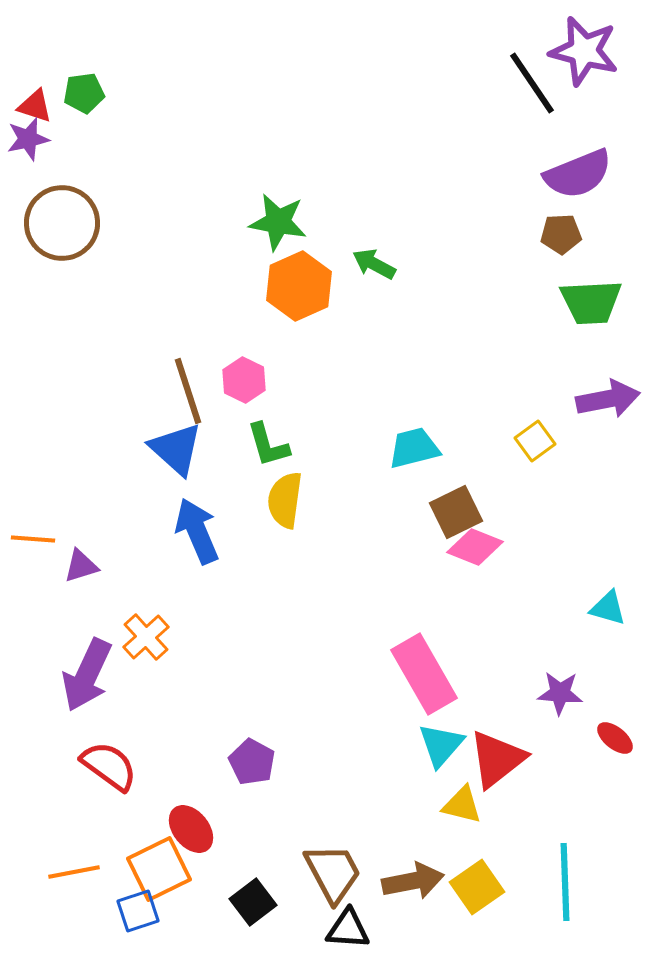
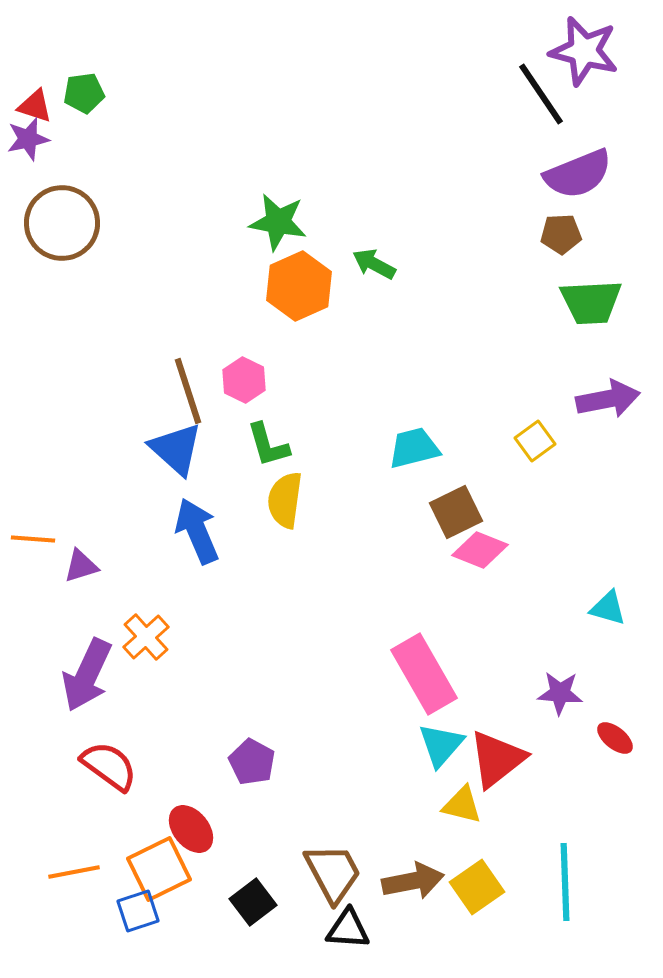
black line at (532, 83): moved 9 px right, 11 px down
pink diamond at (475, 547): moved 5 px right, 3 px down
